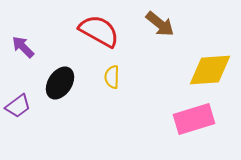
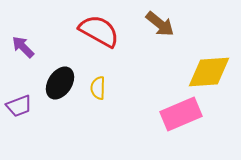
yellow diamond: moved 1 px left, 2 px down
yellow semicircle: moved 14 px left, 11 px down
purple trapezoid: moved 1 px right; rotated 16 degrees clockwise
pink rectangle: moved 13 px left, 5 px up; rotated 6 degrees counterclockwise
